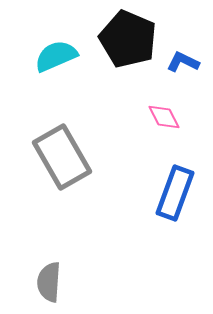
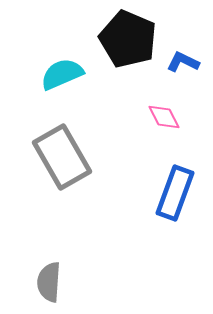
cyan semicircle: moved 6 px right, 18 px down
